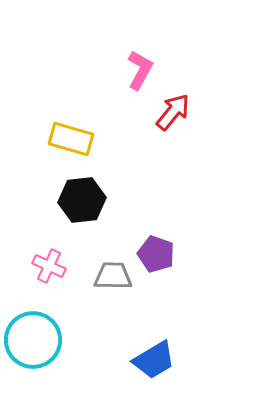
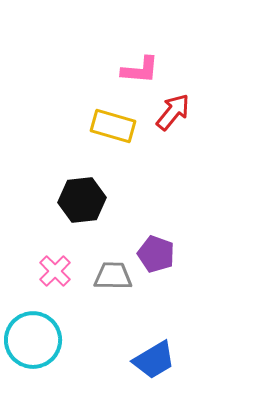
pink L-shape: rotated 66 degrees clockwise
yellow rectangle: moved 42 px right, 13 px up
pink cross: moved 6 px right, 5 px down; rotated 20 degrees clockwise
